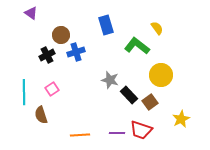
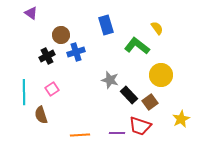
black cross: moved 1 px down
red trapezoid: moved 1 px left, 4 px up
